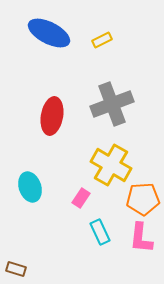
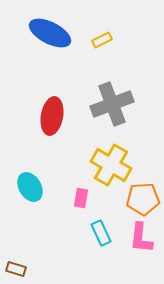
blue ellipse: moved 1 px right
cyan ellipse: rotated 12 degrees counterclockwise
pink rectangle: rotated 24 degrees counterclockwise
cyan rectangle: moved 1 px right, 1 px down
